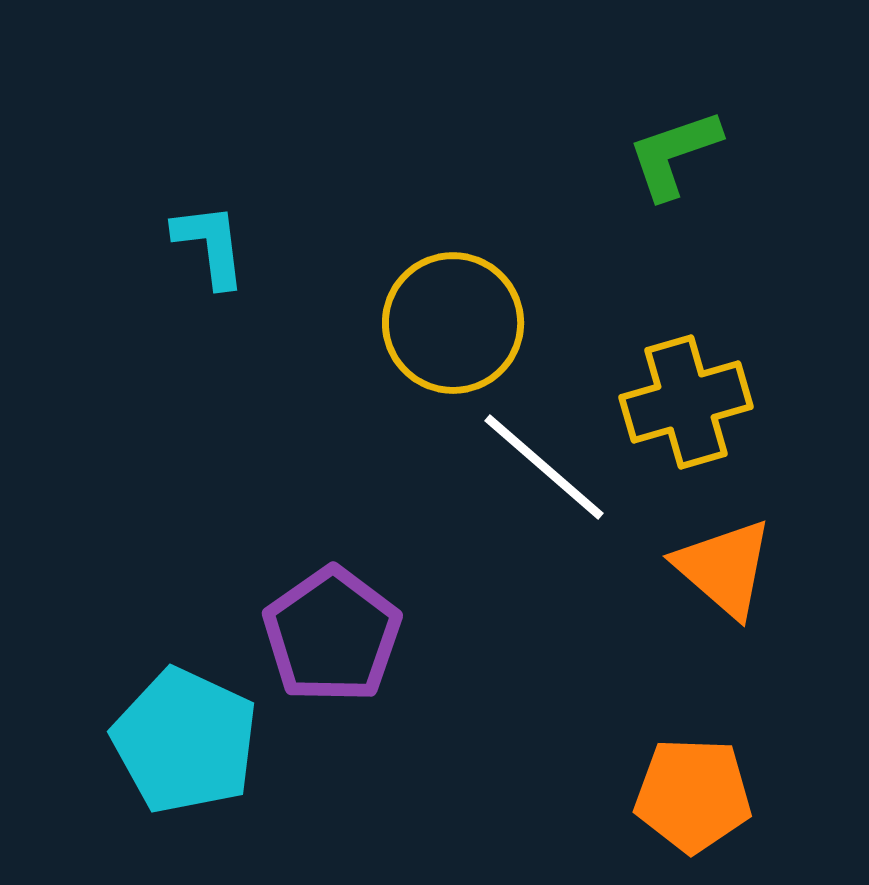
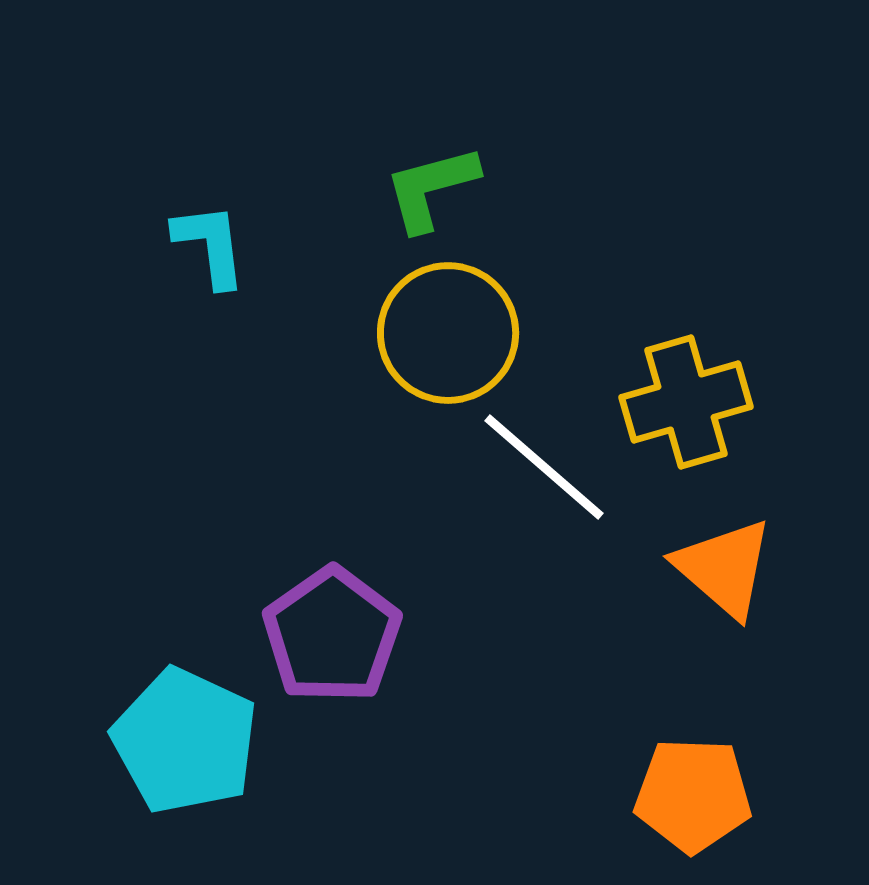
green L-shape: moved 243 px left, 34 px down; rotated 4 degrees clockwise
yellow circle: moved 5 px left, 10 px down
